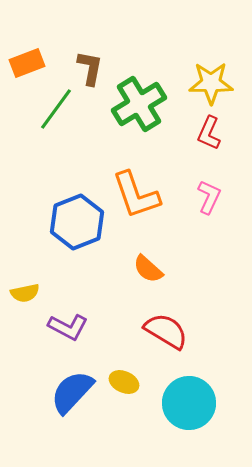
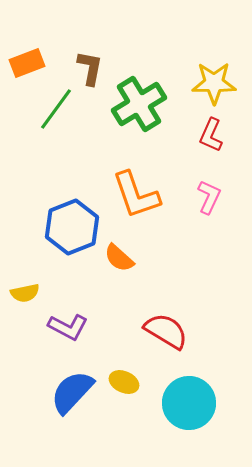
yellow star: moved 3 px right
red L-shape: moved 2 px right, 2 px down
blue hexagon: moved 5 px left, 5 px down
orange semicircle: moved 29 px left, 11 px up
